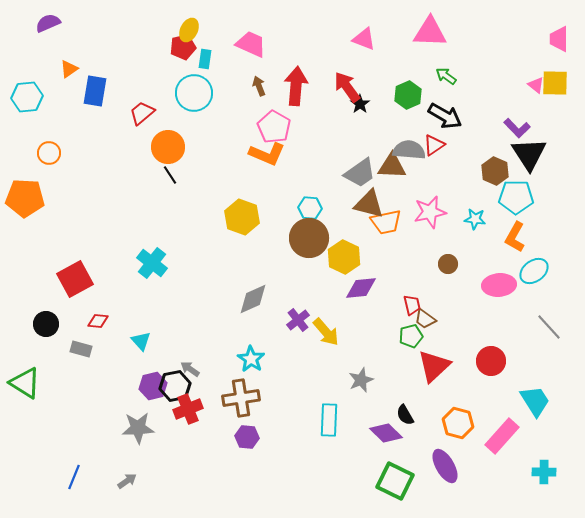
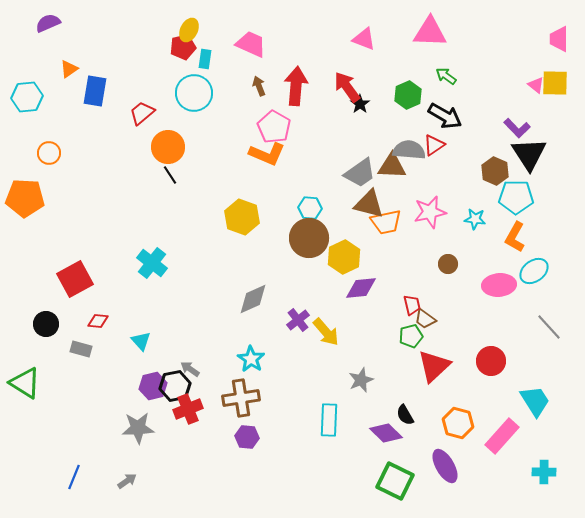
yellow hexagon at (344, 257): rotated 8 degrees clockwise
